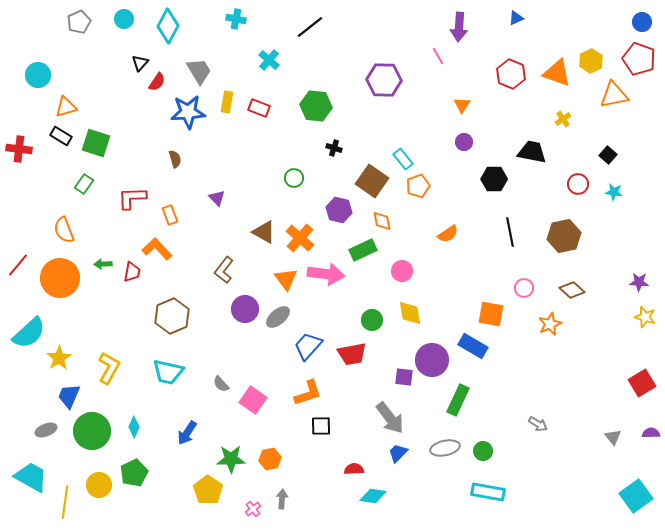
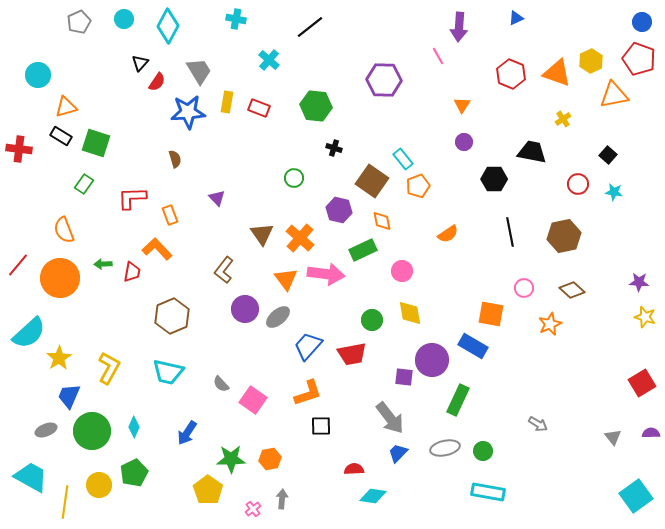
brown triangle at (264, 232): moved 2 px left, 2 px down; rotated 25 degrees clockwise
